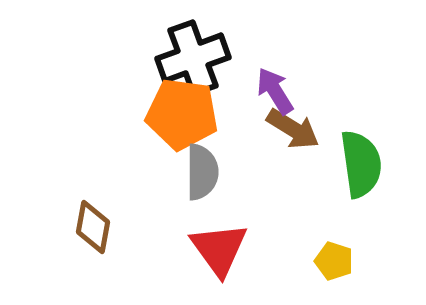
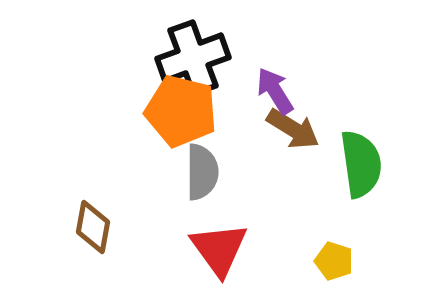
orange pentagon: moved 1 px left, 3 px up; rotated 6 degrees clockwise
